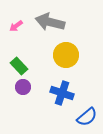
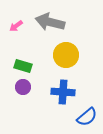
green rectangle: moved 4 px right; rotated 30 degrees counterclockwise
blue cross: moved 1 px right, 1 px up; rotated 15 degrees counterclockwise
